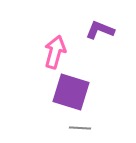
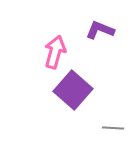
purple square: moved 2 px right, 2 px up; rotated 24 degrees clockwise
gray line: moved 33 px right
